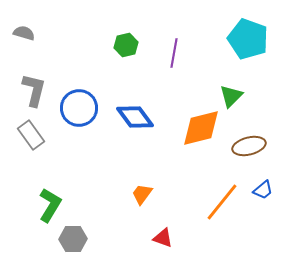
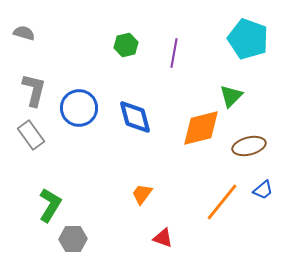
blue diamond: rotated 21 degrees clockwise
